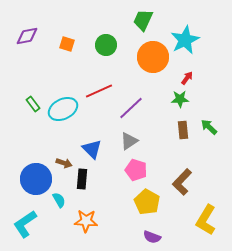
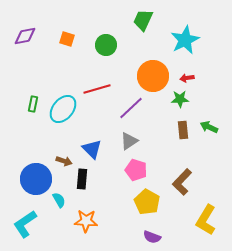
purple diamond: moved 2 px left
orange square: moved 5 px up
orange circle: moved 19 px down
red arrow: rotated 136 degrees counterclockwise
red line: moved 2 px left, 2 px up; rotated 8 degrees clockwise
green rectangle: rotated 49 degrees clockwise
cyan ellipse: rotated 24 degrees counterclockwise
green arrow: rotated 18 degrees counterclockwise
brown arrow: moved 2 px up
